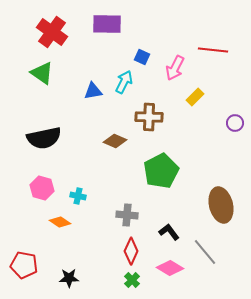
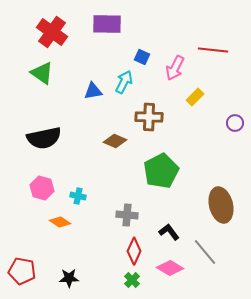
red diamond: moved 3 px right
red pentagon: moved 2 px left, 6 px down
